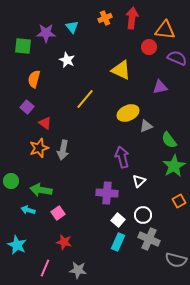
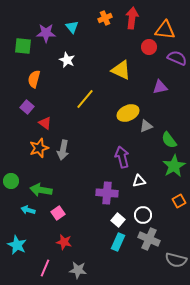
white triangle: rotated 32 degrees clockwise
